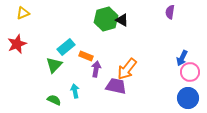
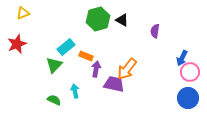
purple semicircle: moved 15 px left, 19 px down
green hexagon: moved 8 px left
purple trapezoid: moved 2 px left, 2 px up
